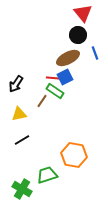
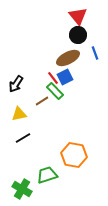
red triangle: moved 5 px left, 3 px down
red line: rotated 48 degrees clockwise
green rectangle: rotated 12 degrees clockwise
brown line: rotated 24 degrees clockwise
black line: moved 1 px right, 2 px up
